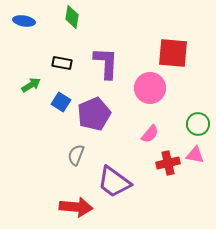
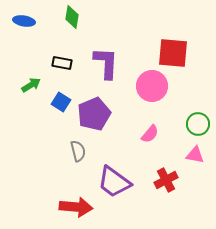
pink circle: moved 2 px right, 2 px up
gray semicircle: moved 2 px right, 4 px up; rotated 145 degrees clockwise
red cross: moved 2 px left, 17 px down; rotated 15 degrees counterclockwise
